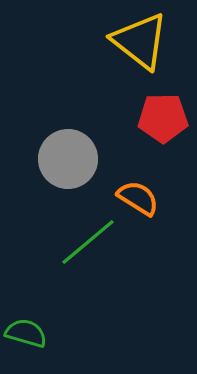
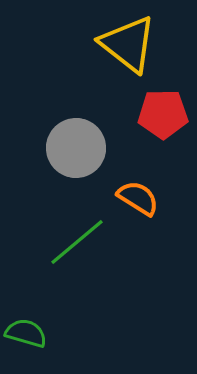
yellow triangle: moved 12 px left, 3 px down
red pentagon: moved 4 px up
gray circle: moved 8 px right, 11 px up
green line: moved 11 px left
